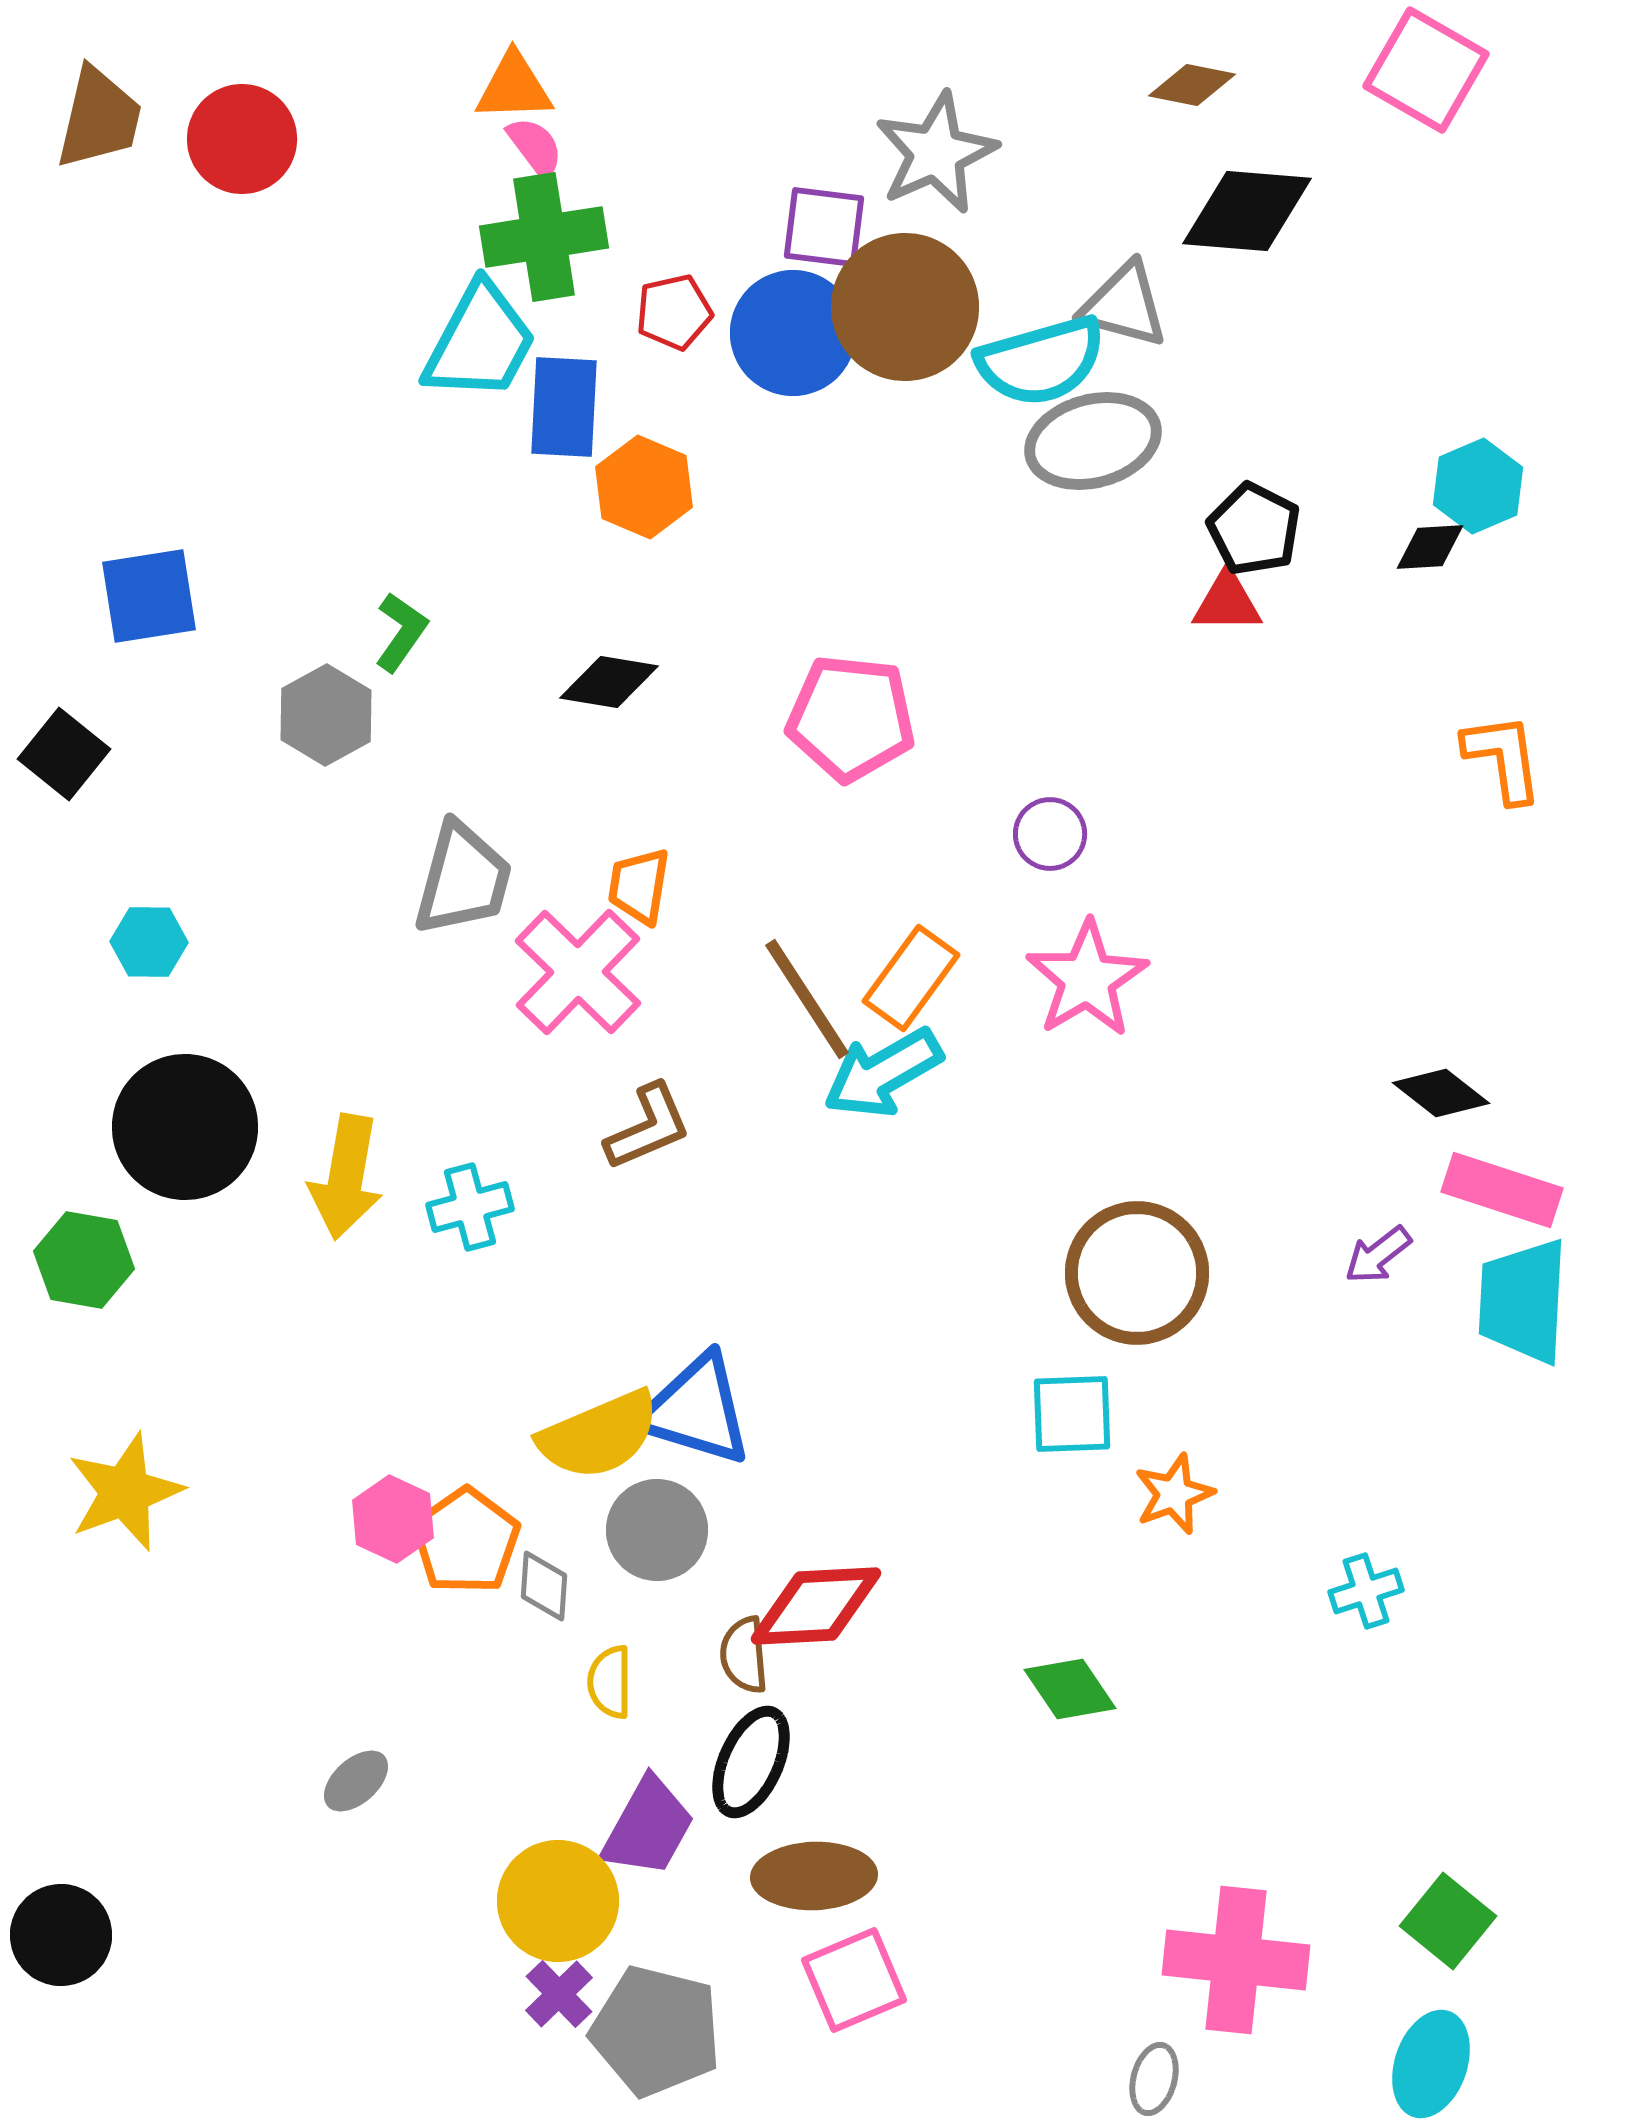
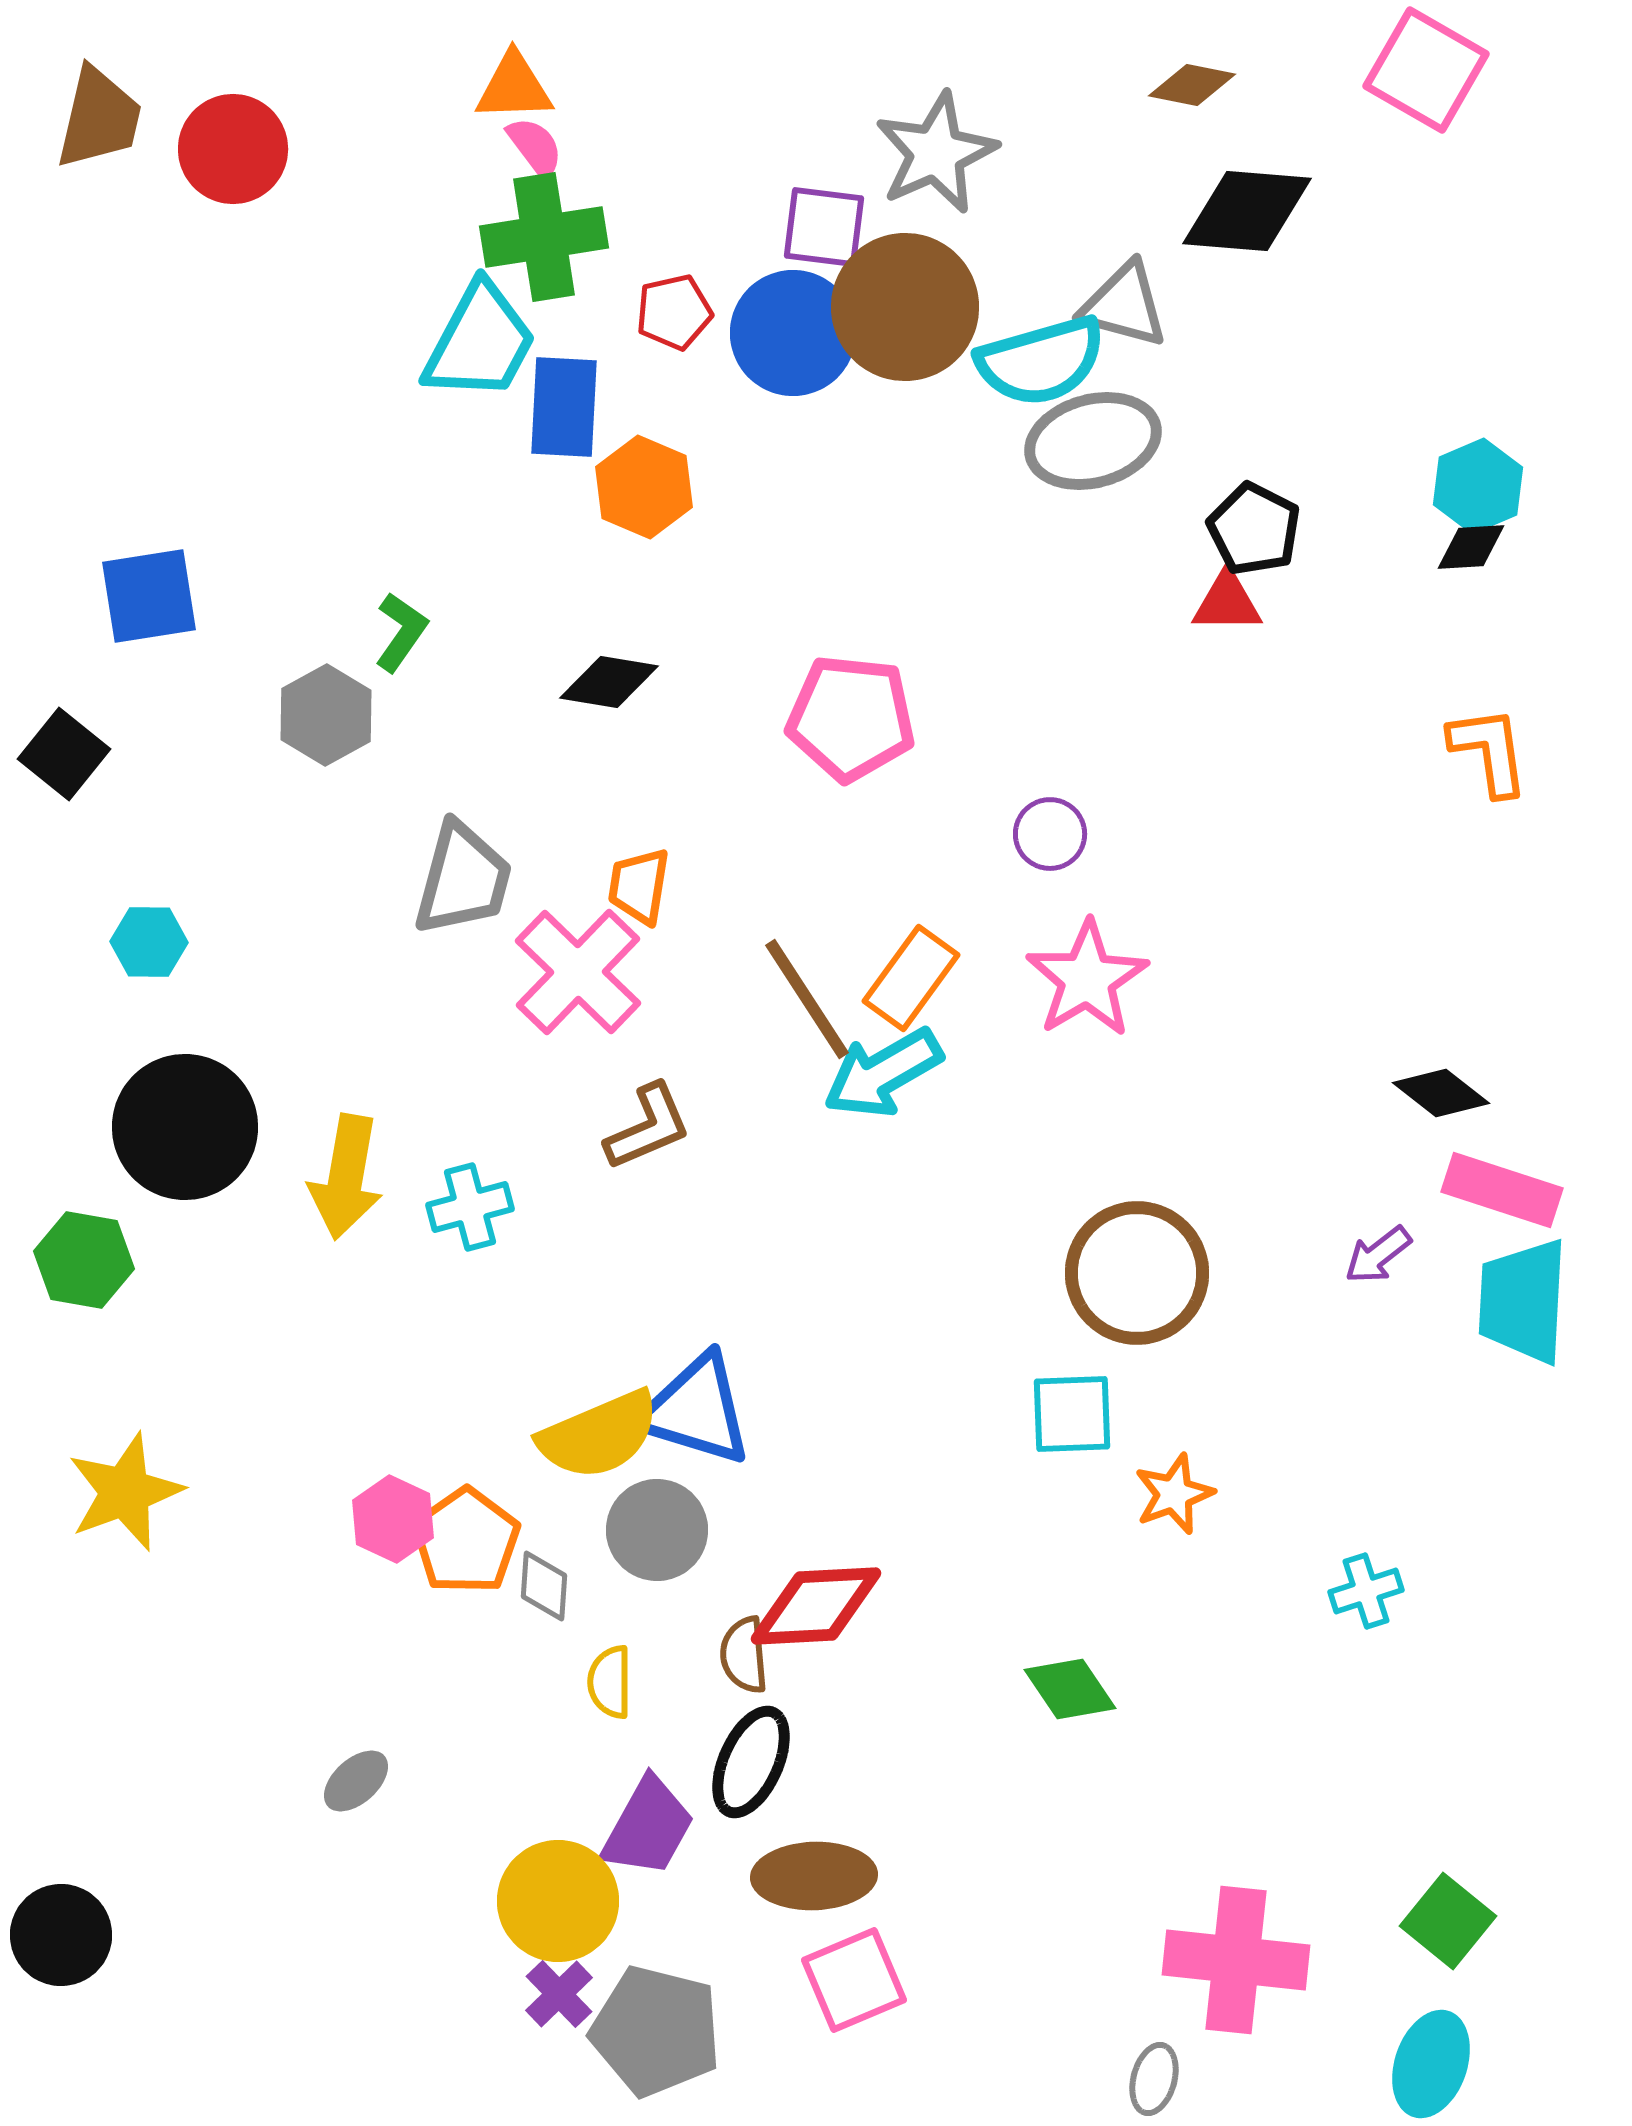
red circle at (242, 139): moved 9 px left, 10 px down
black diamond at (1430, 547): moved 41 px right
orange L-shape at (1503, 758): moved 14 px left, 7 px up
